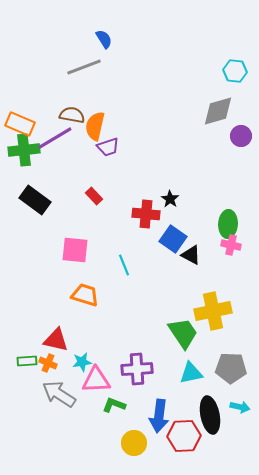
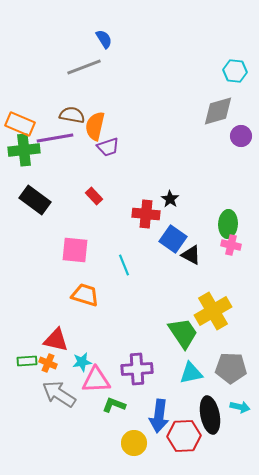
purple line: rotated 21 degrees clockwise
yellow cross: rotated 18 degrees counterclockwise
